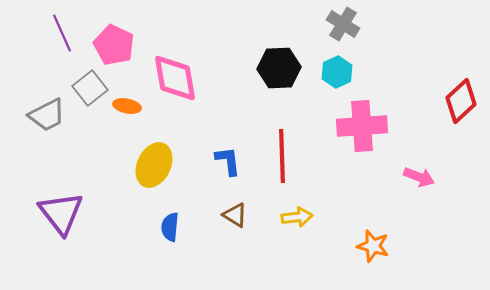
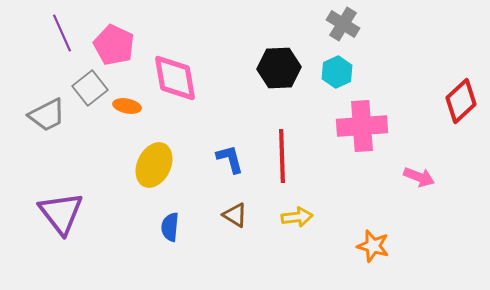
blue L-shape: moved 2 px right, 2 px up; rotated 8 degrees counterclockwise
